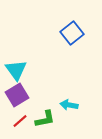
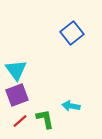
purple square: rotated 10 degrees clockwise
cyan arrow: moved 2 px right, 1 px down
green L-shape: rotated 90 degrees counterclockwise
